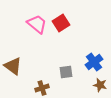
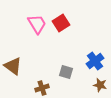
pink trapezoid: rotated 20 degrees clockwise
blue cross: moved 1 px right, 1 px up
gray square: rotated 24 degrees clockwise
